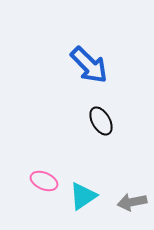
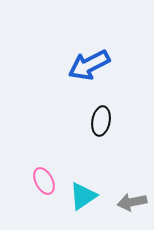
blue arrow: rotated 108 degrees clockwise
black ellipse: rotated 40 degrees clockwise
pink ellipse: rotated 40 degrees clockwise
